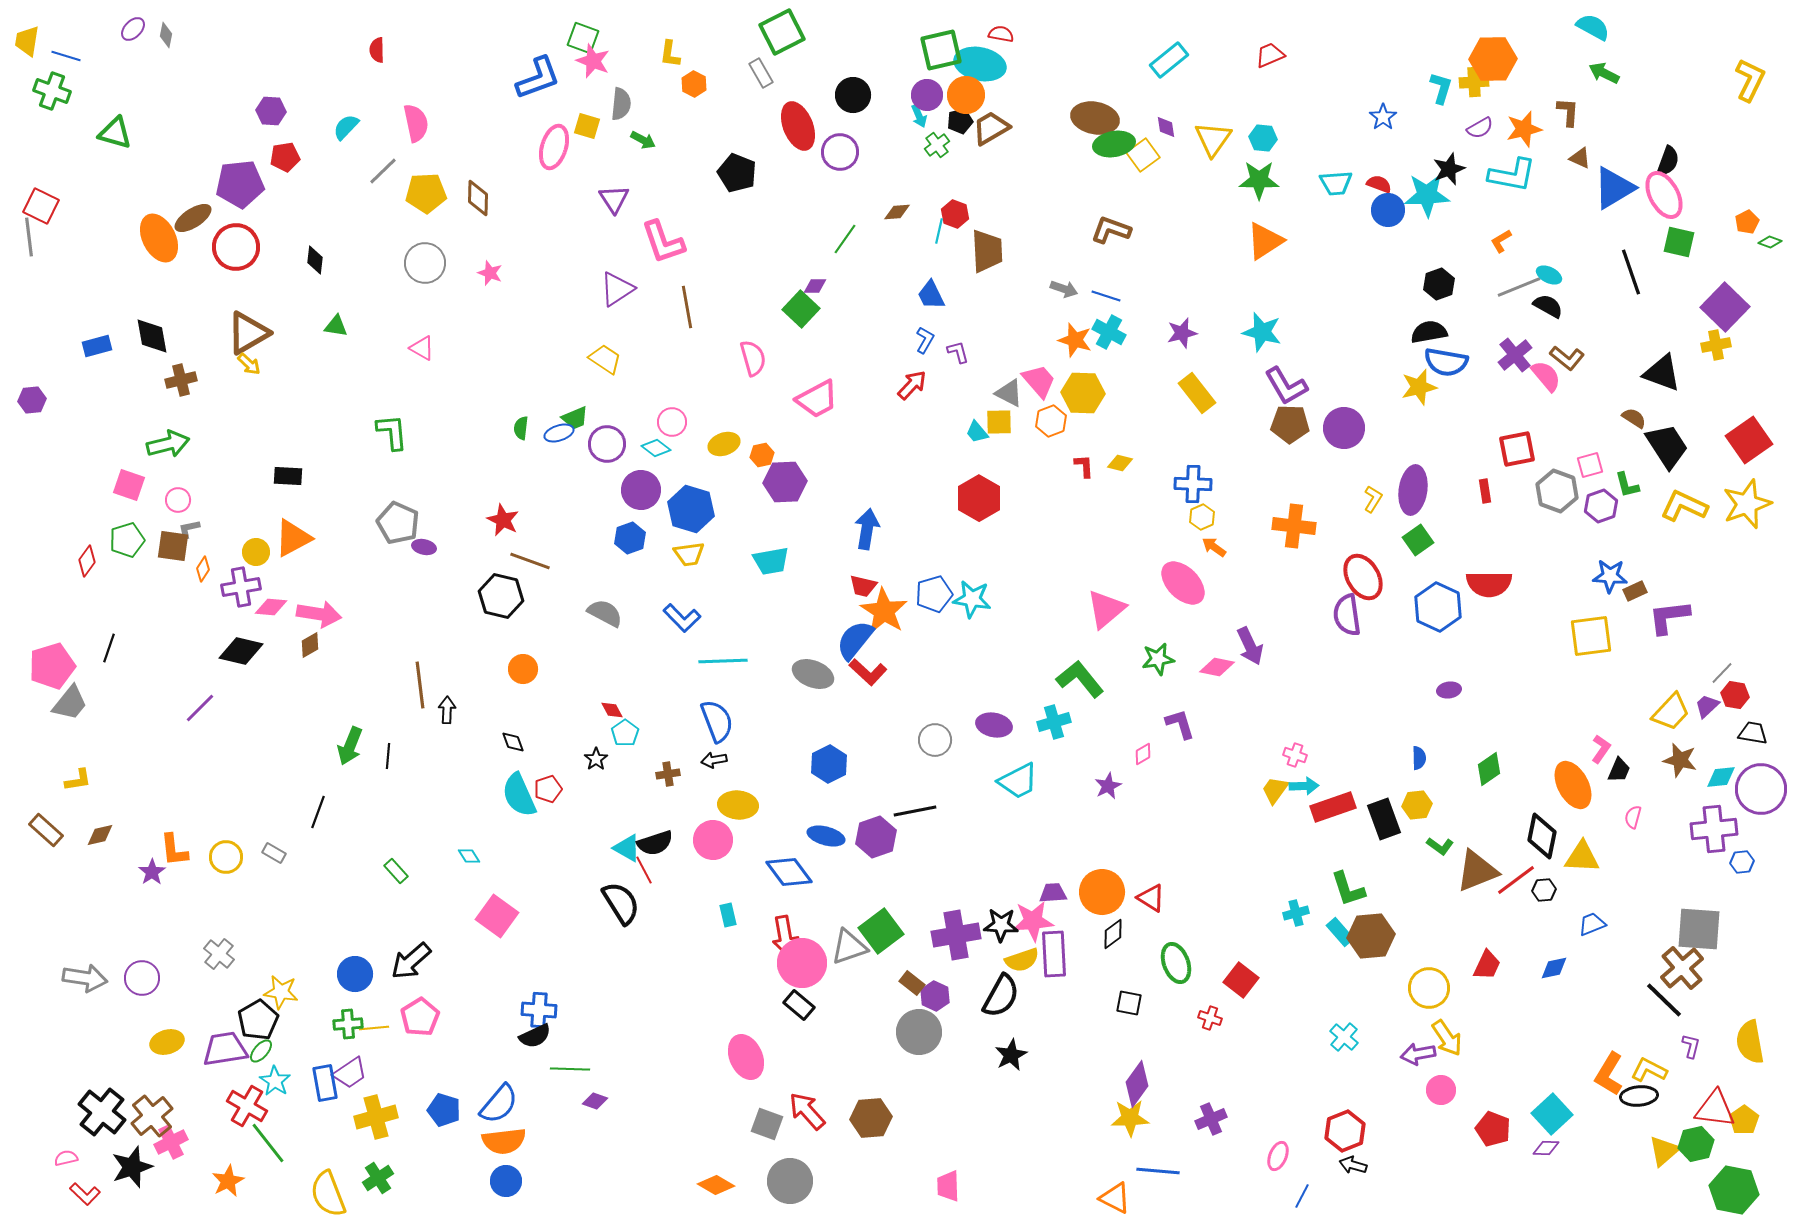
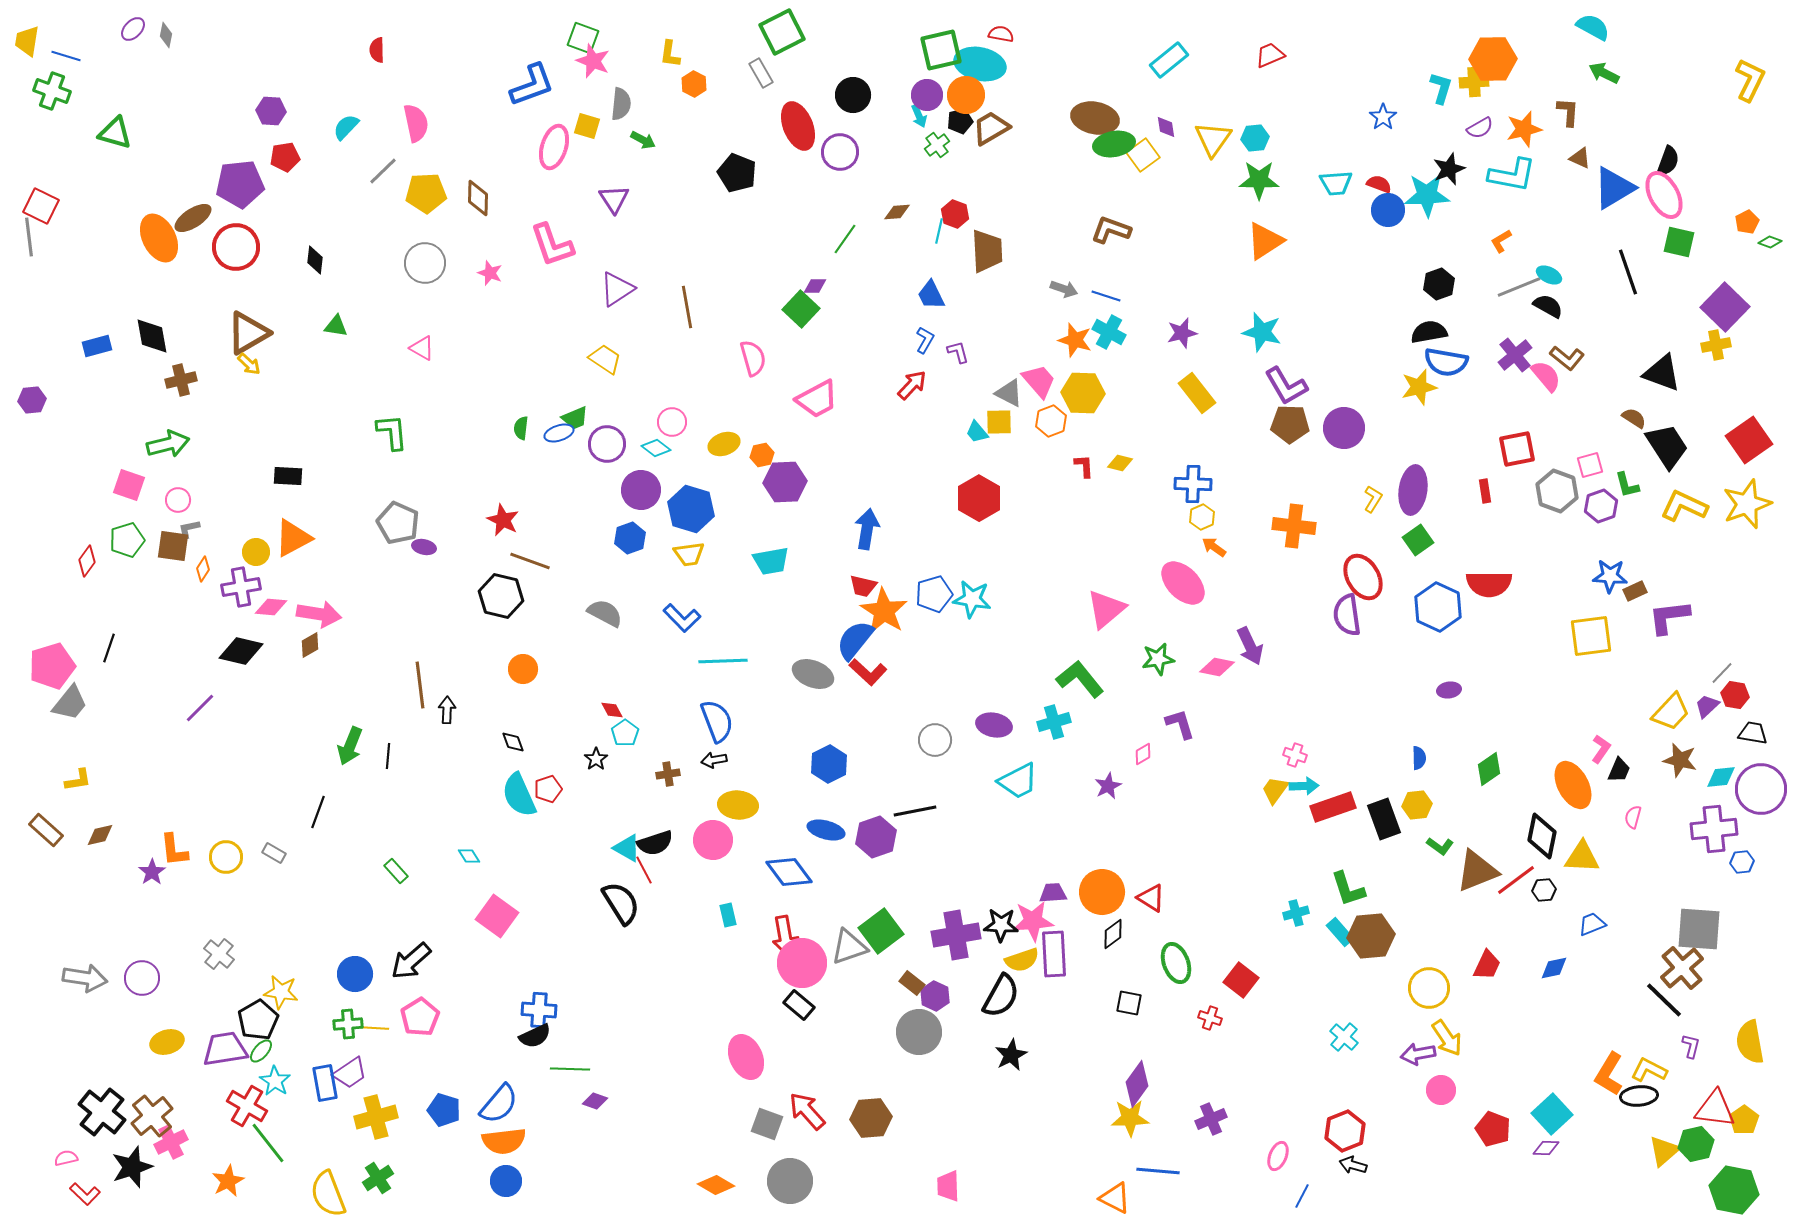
blue L-shape at (538, 78): moved 6 px left, 7 px down
cyan hexagon at (1263, 138): moved 8 px left; rotated 12 degrees counterclockwise
pink L-shape at (663, 242): moved 111 px left, 3 px down
black line at (1631, 272): moved 3 px left
blue ellipse at (826, 836): moved 6 px up
yellow line at (374, 1028): rotated 8 degrees clockwise
